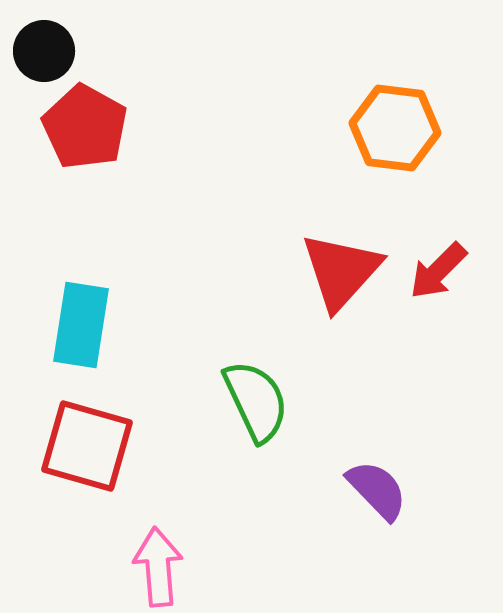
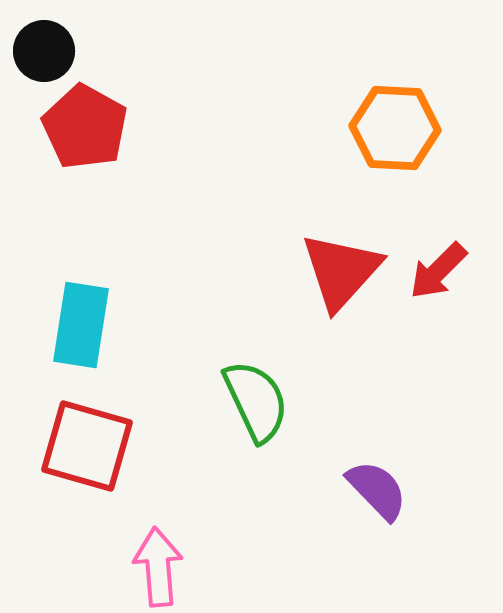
orange hexagon: rotated 4 degrees counterclockwise
